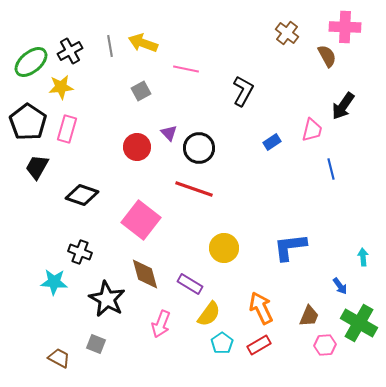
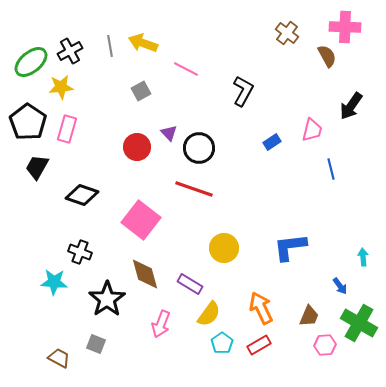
pink line at (186, 69): rotated 15 degrees clockwise
black arrow at (343, 106): moved 8 px right
black star at (107, 299): rotated 9 degrees clockwise
